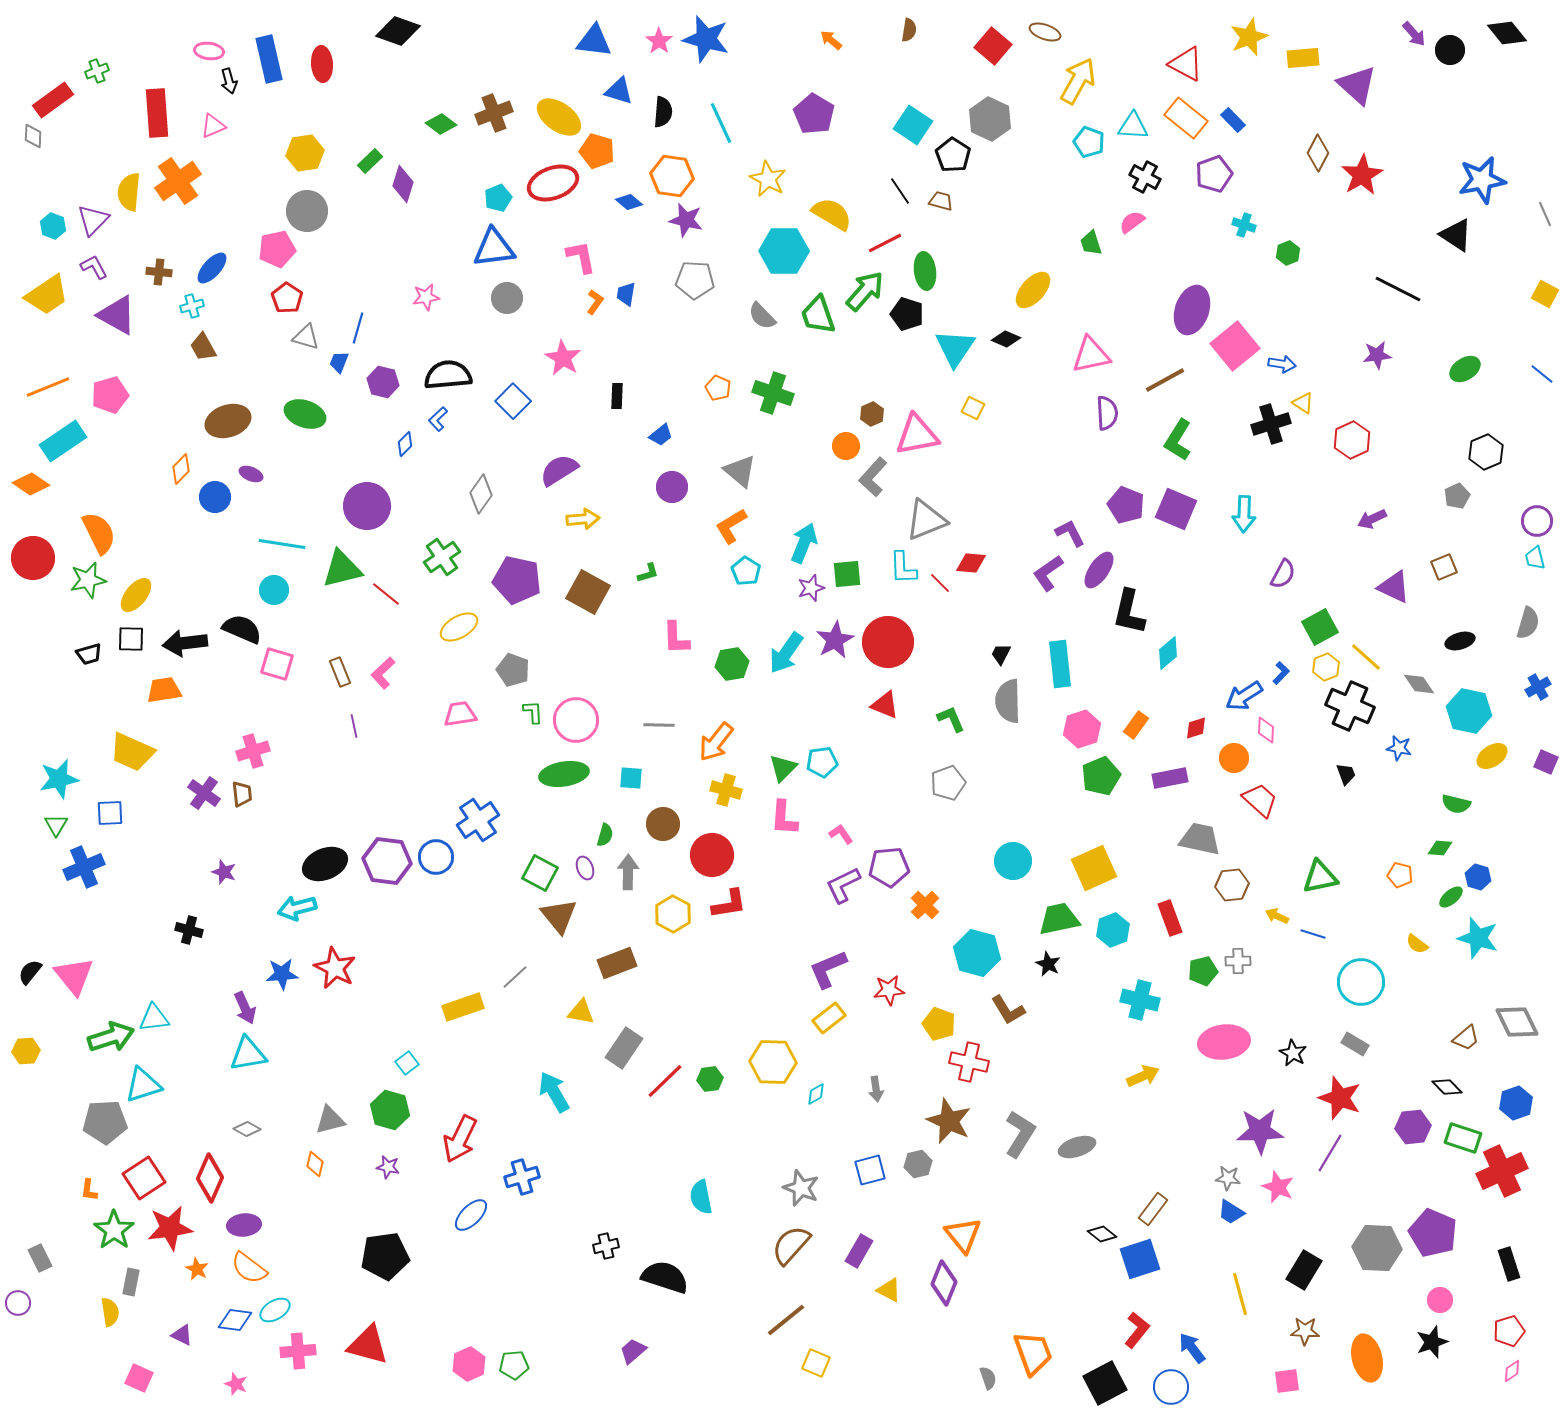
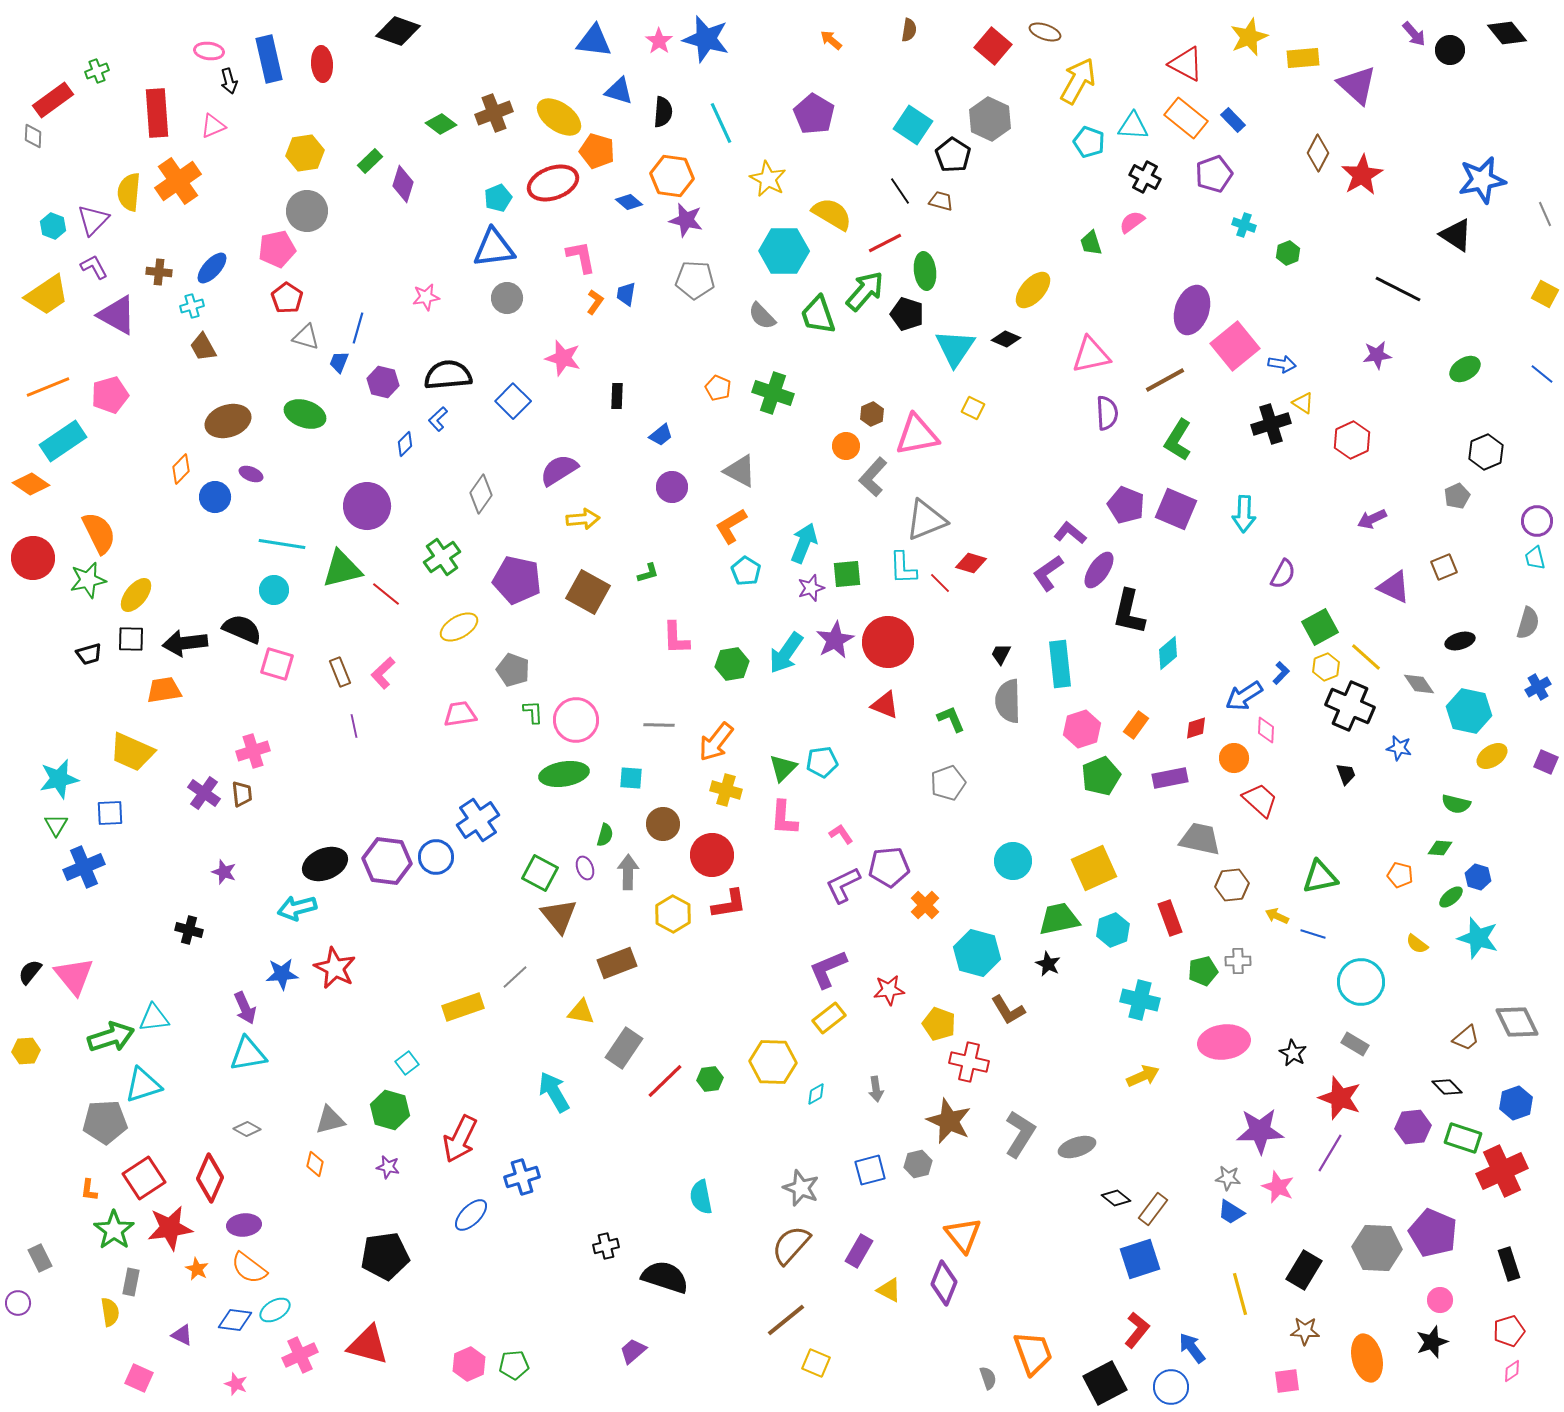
pink star at (563, 358): rotated 15 degrees counterclockwise
gray triangle at (740, 471): rotated 12 degrees counterclockwise
purple L-shape at (1070, 533): rotated 24 degrees counterclockwise
red diamond at (971, 563): rotated 12 degrees clockwise
black diamond at (1102, 1234): moved 14 px right, 36 px up
pink cross at (298, 1351): moved 2 px right, 4 px down; rotated 20 degrees counterclockwise
